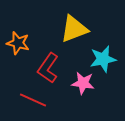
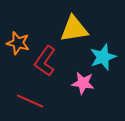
yellow triangle: rotated 12 degrees clockwise
cyan star: moved 2 px up; rotated 8 degrees counterclockwise
red L-shape: moved 3 px left, 7 px up
red line: moved 3 px left, 1 px down
